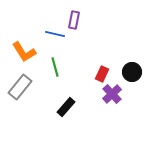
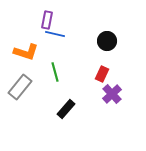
purple rectangle: moved 27 px left
orange L-shape: moved 2 px right; rotated 40 degrees counterclockwise
green line: moved 5 px down
black circle: moved 25 px left, 31 px up
black rectangle: moved 2 px down
